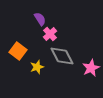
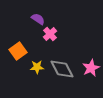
purple semicircle: moved 2 px left; rotated 24 degrees counterclockwise
orange square: rotated 18 degrees clockwise
gray diamond: moved 13 px down
yellow star: rotated 16 degrees clockwise
